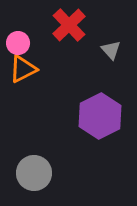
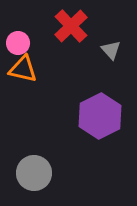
red cross: moved 2 px right, 1 px down
orange triangle: rotated 40 degrees clockwise
